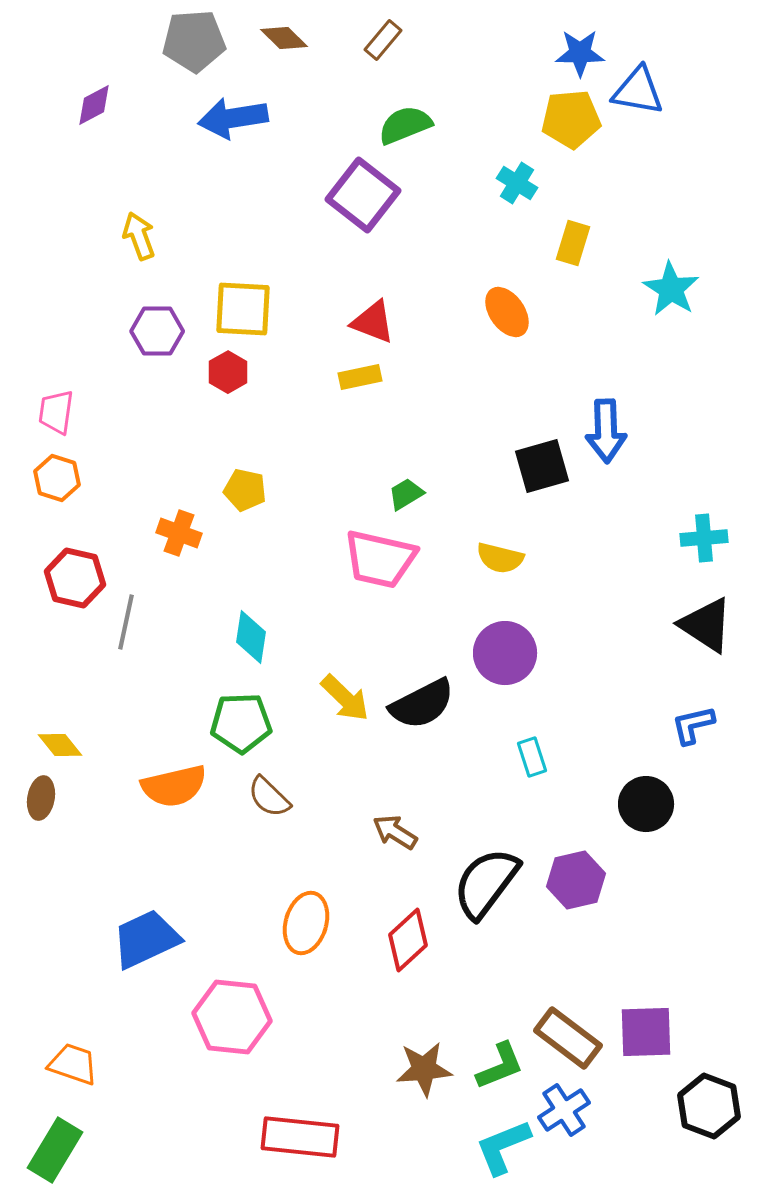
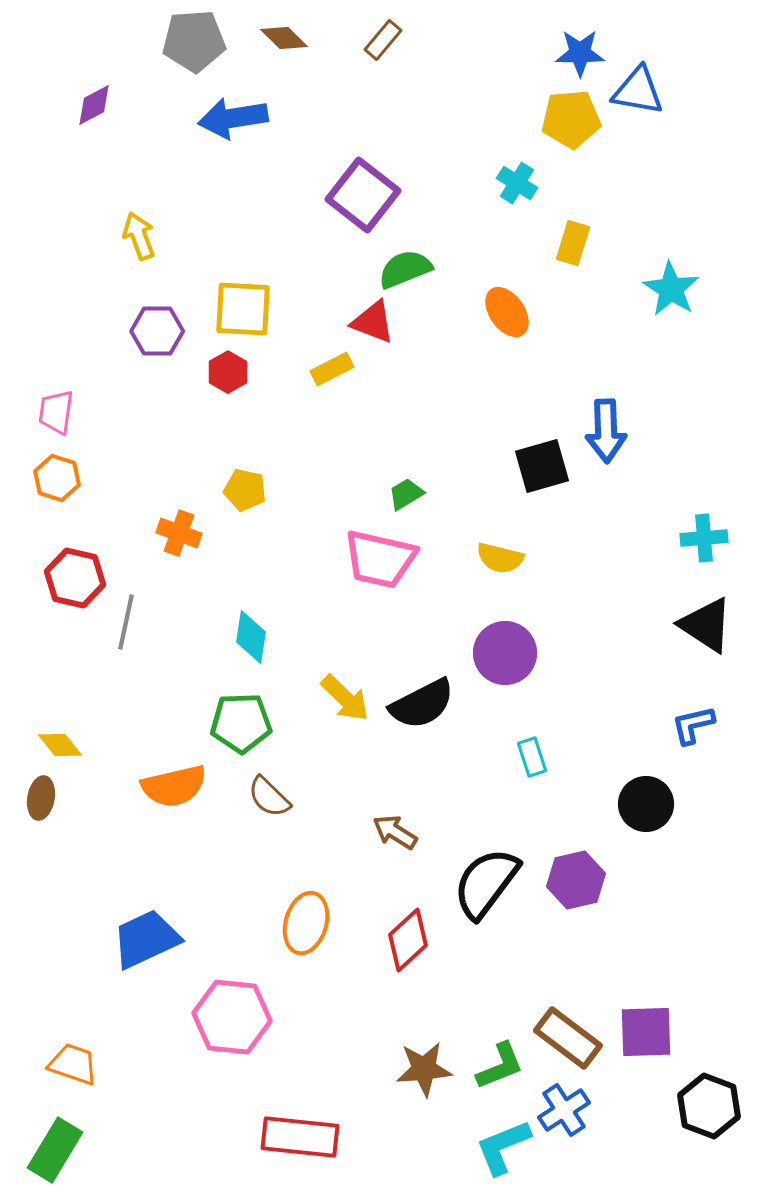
green semicircle at (405, 125): moved 144 px down
yellow rectangle at (360, 377): moved 28 px left, 8 px up; rotated 15 degrees counterclockwise
